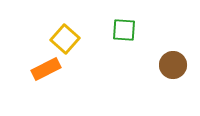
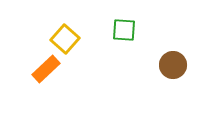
orange rectangle: rotated 16 degrees counterclockwise
